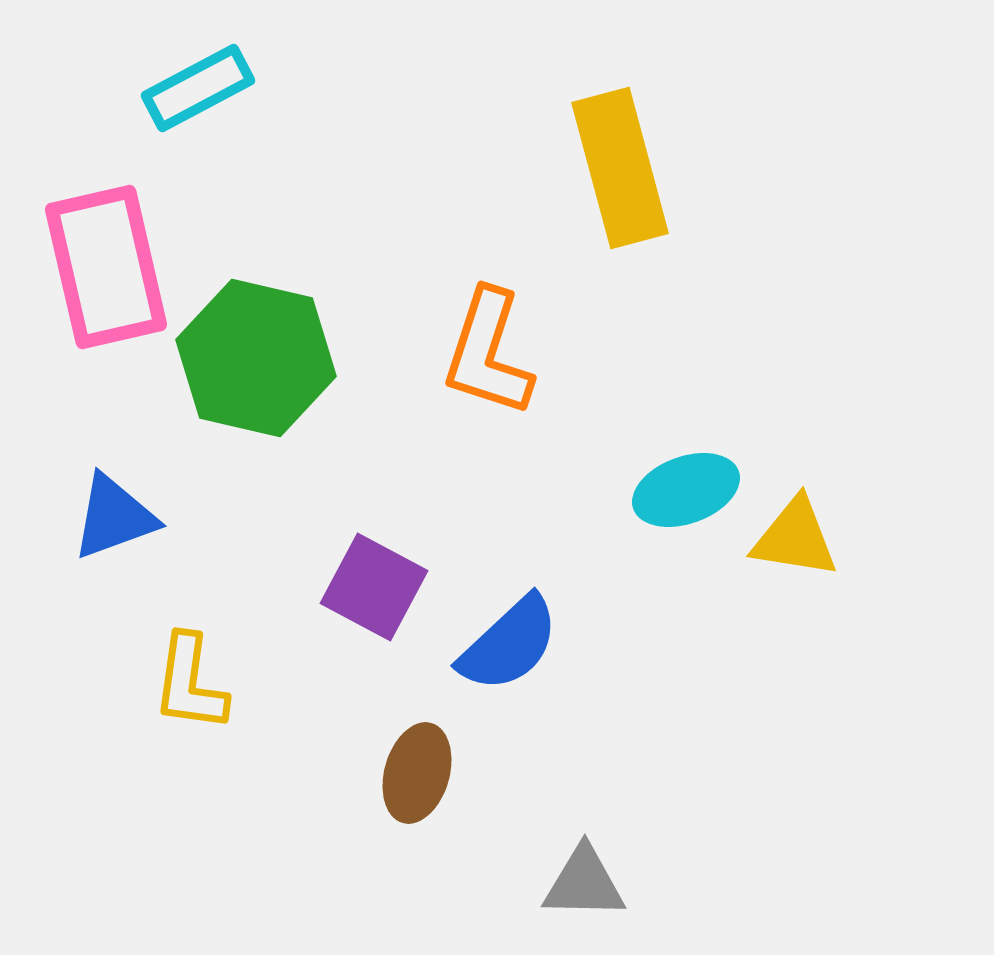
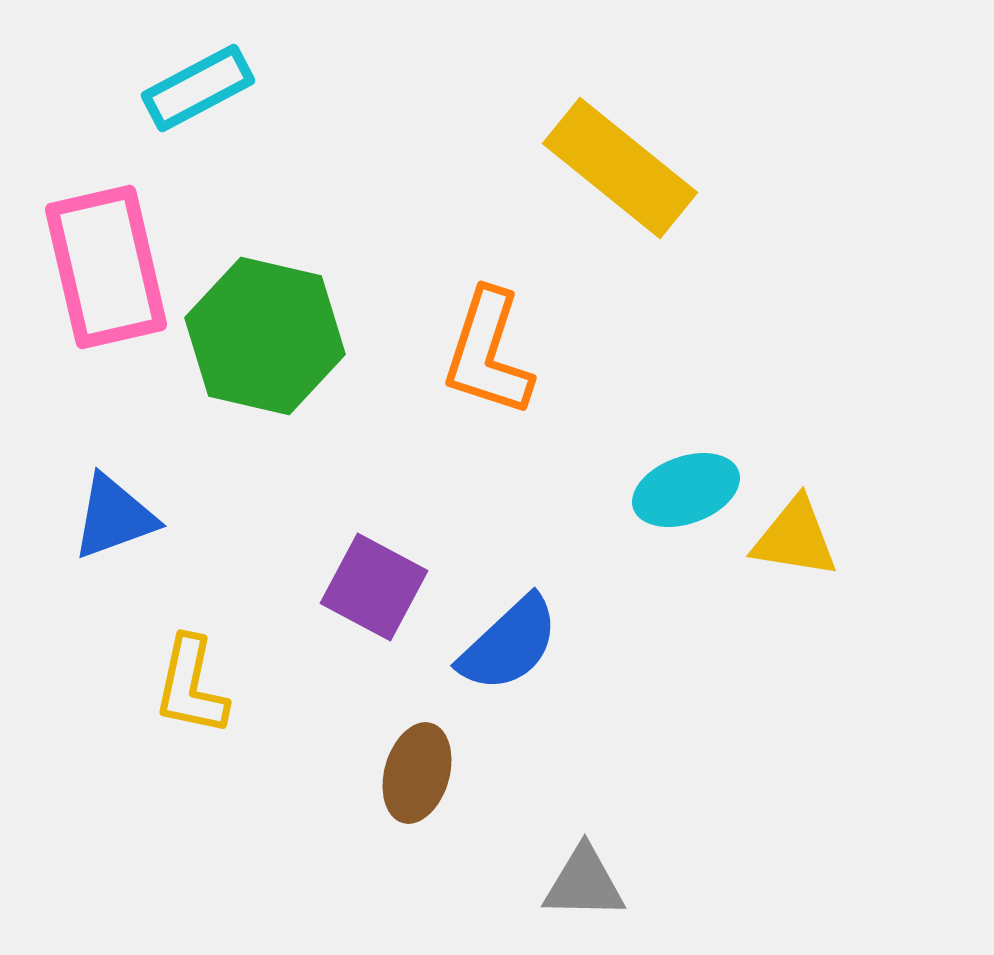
yellow rectangle: rotated 36 degrees counterclockwise
green hexagon: moved 9 px right, 22 px up
yellow L-shape: moved 1 px right, 3 px down; rotated 4 degrees clockwise
